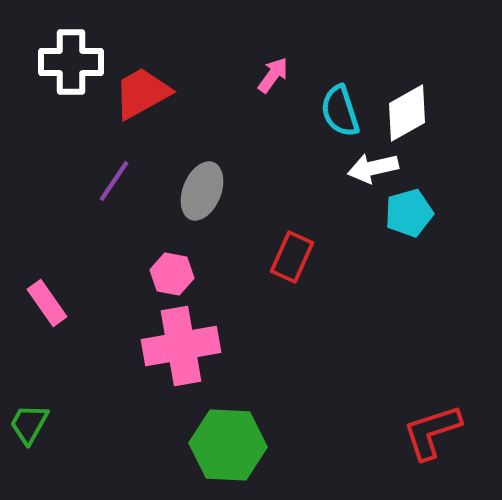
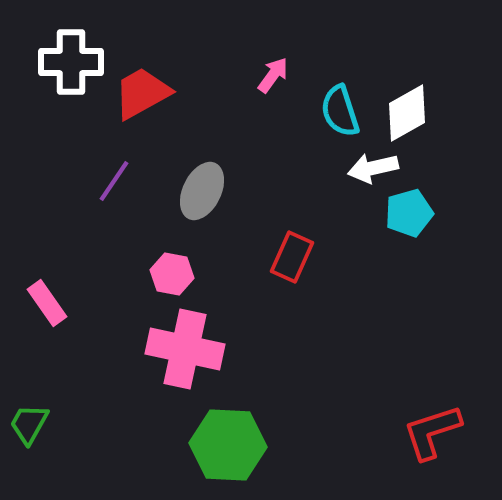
gray ellipse: rotated 4 degrees clockwise
pink cross: moved 4 px right, 3 px down; rotated 22 degrees clockwise
